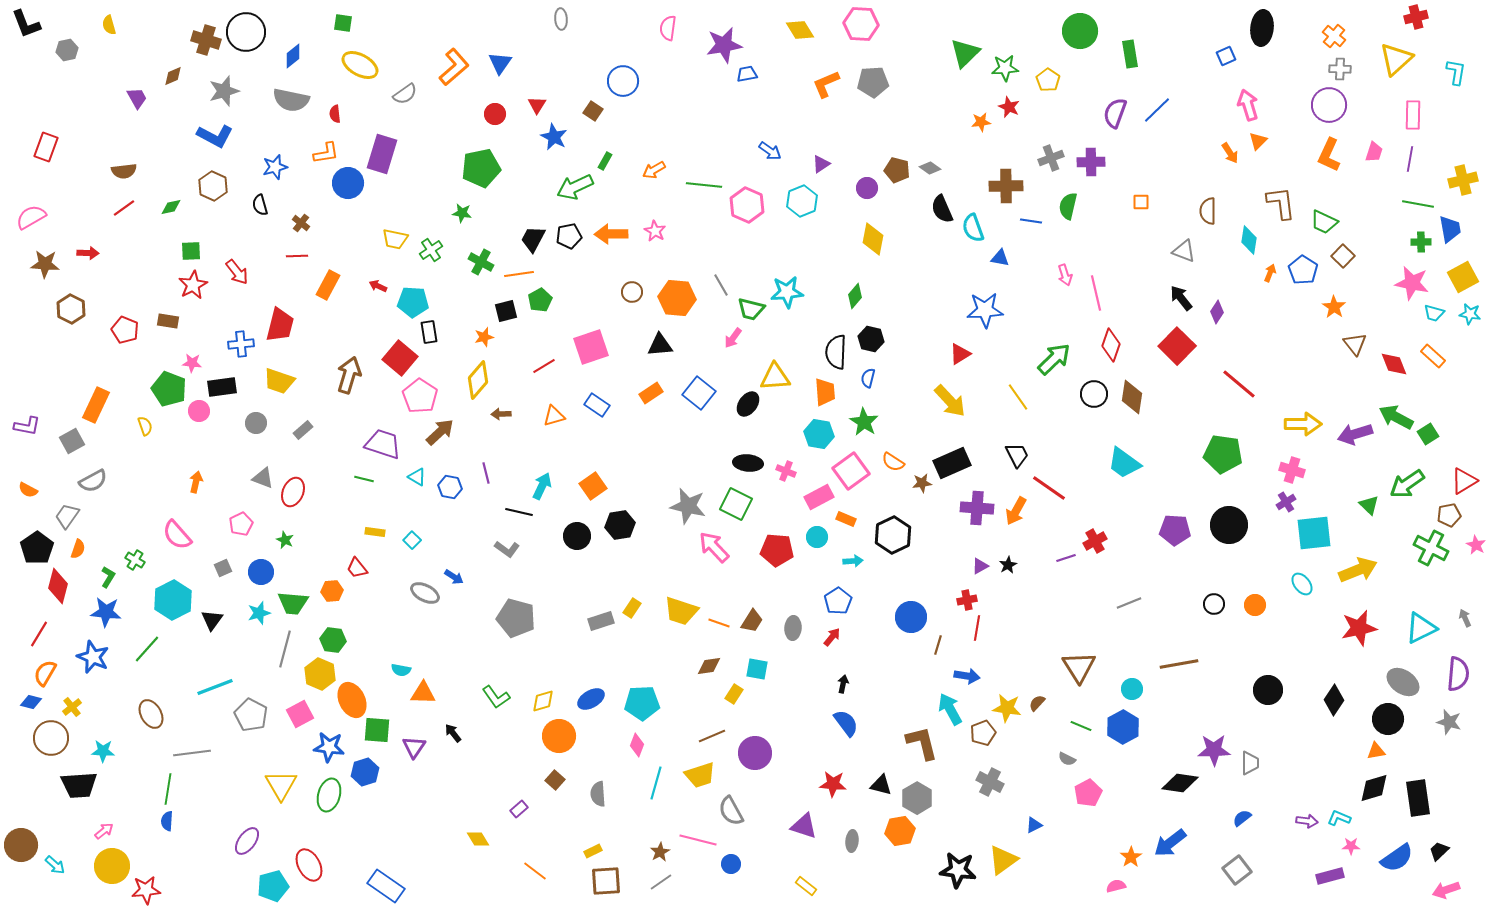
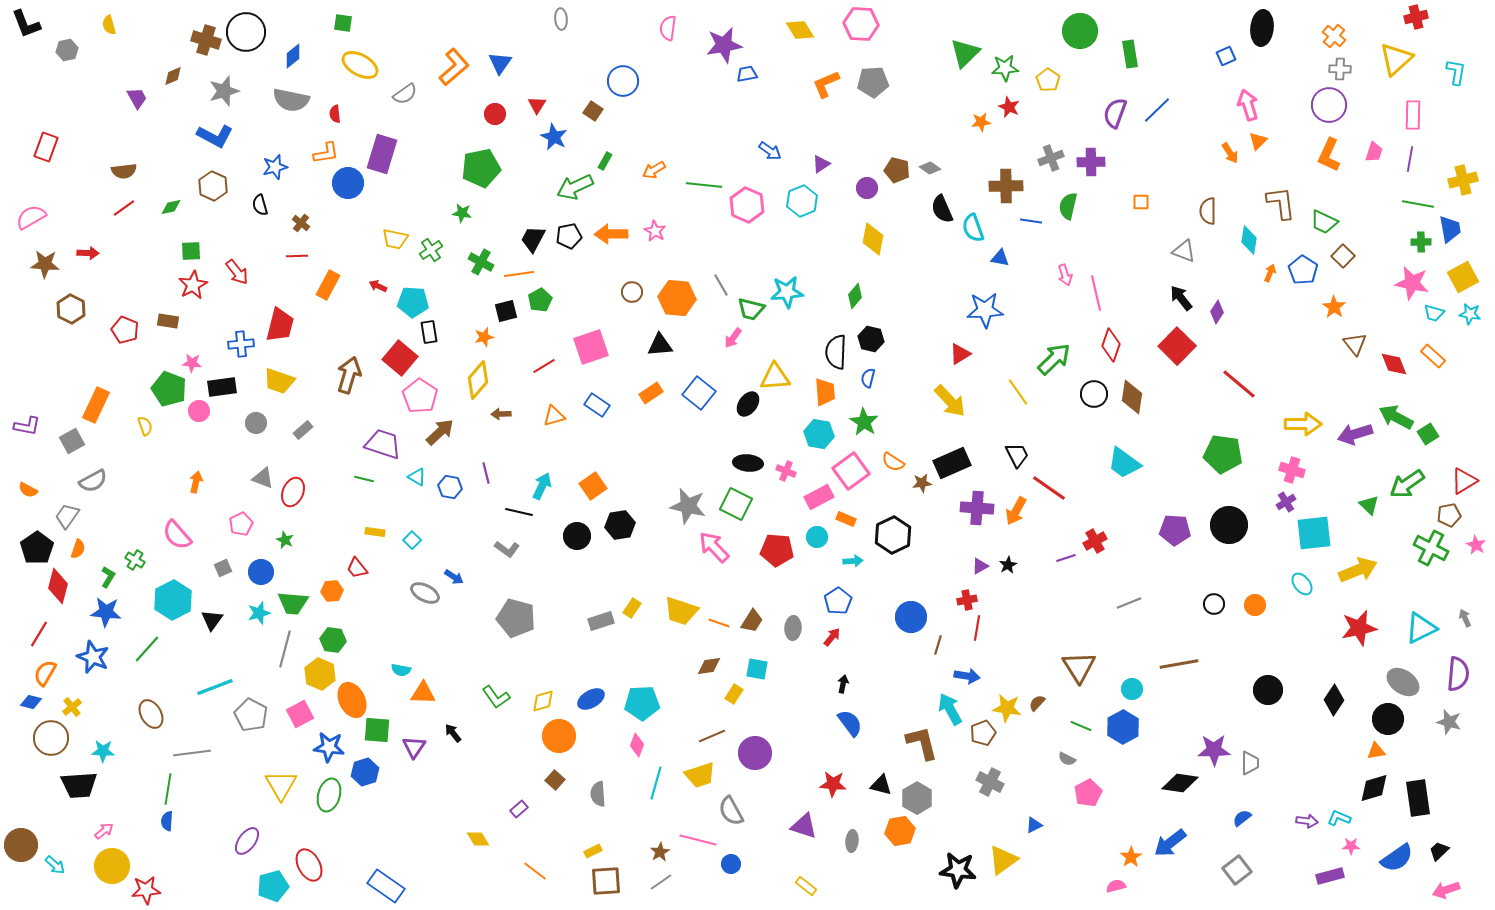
yellow line at (1018, 397): moved 5 px up
blue semicircle at (846, 723): moved 4 px right
